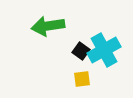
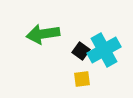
green arrow: moved 5 px left, 8 px down
